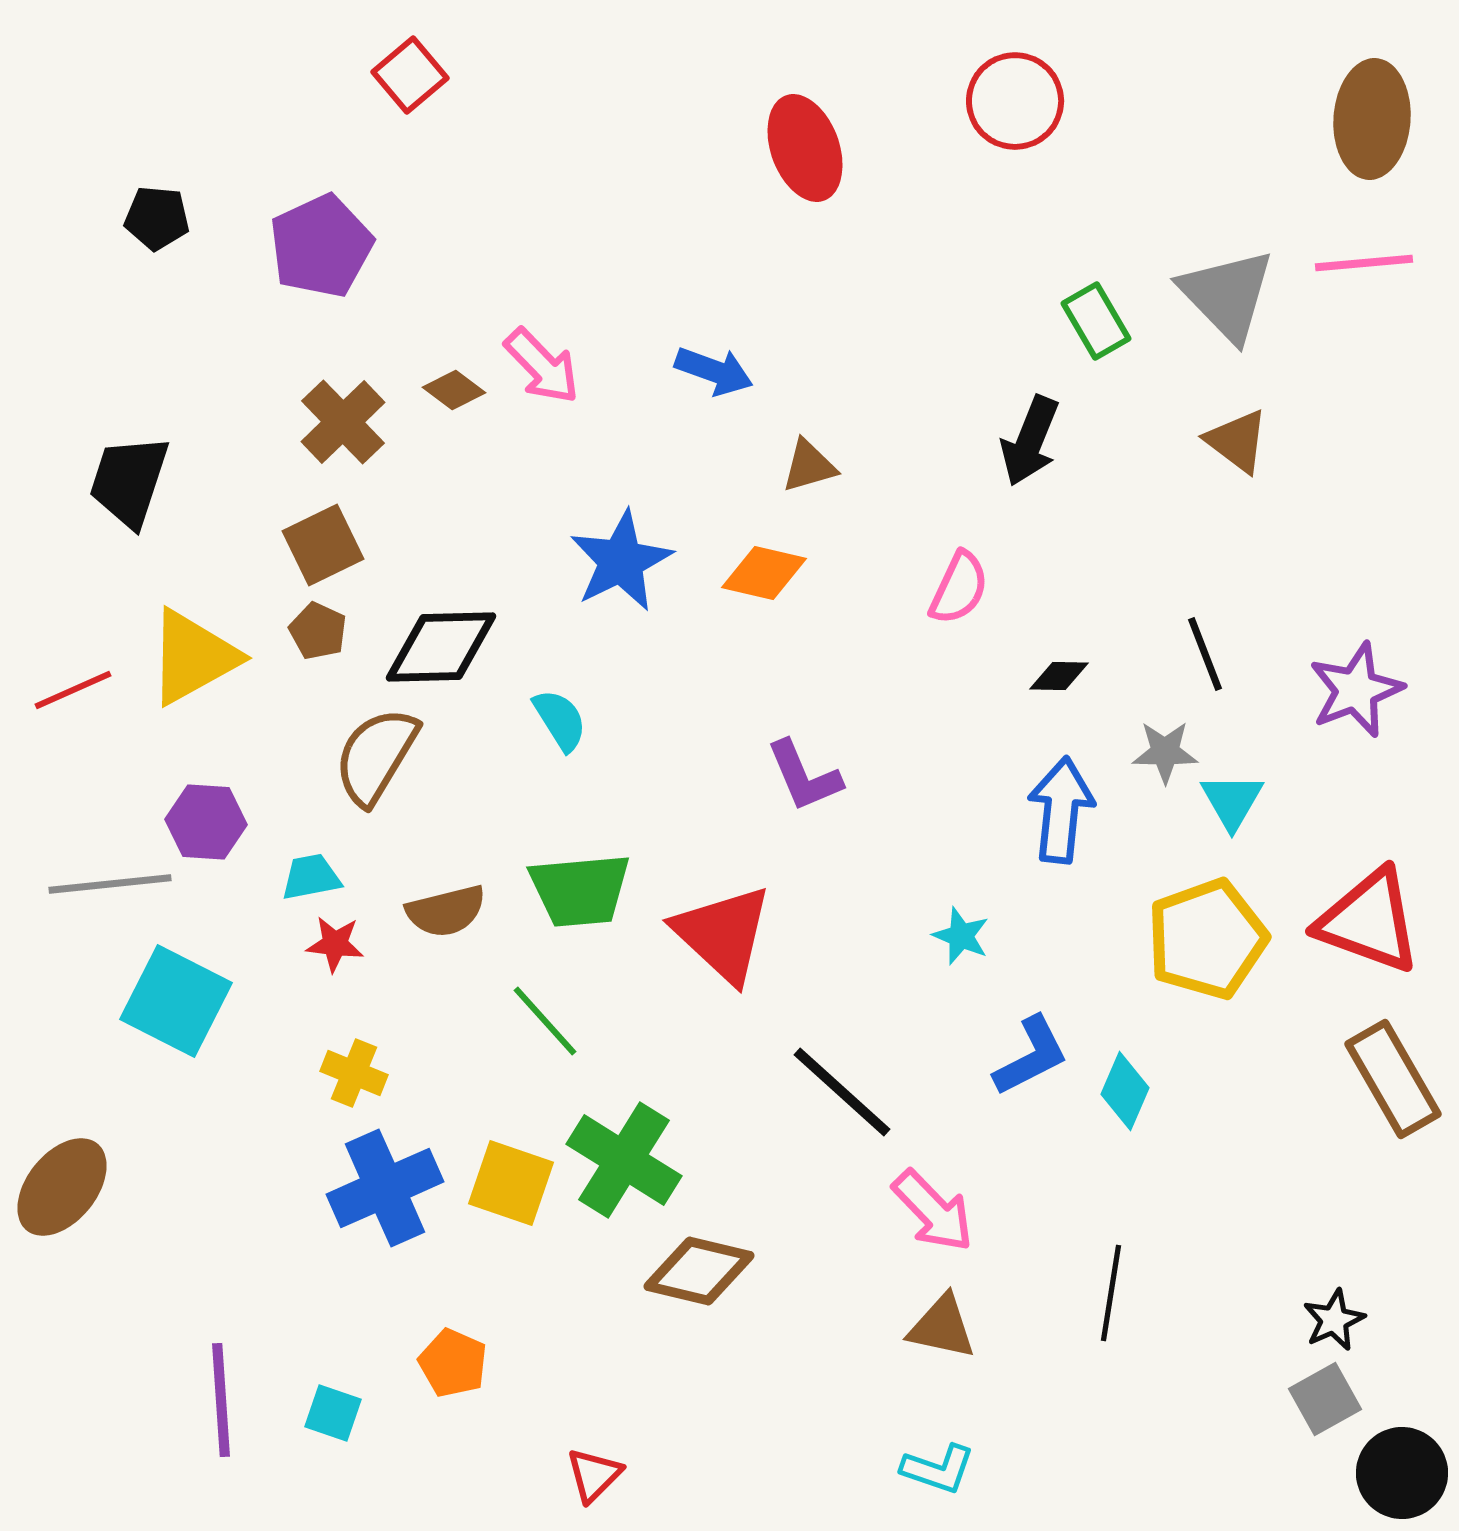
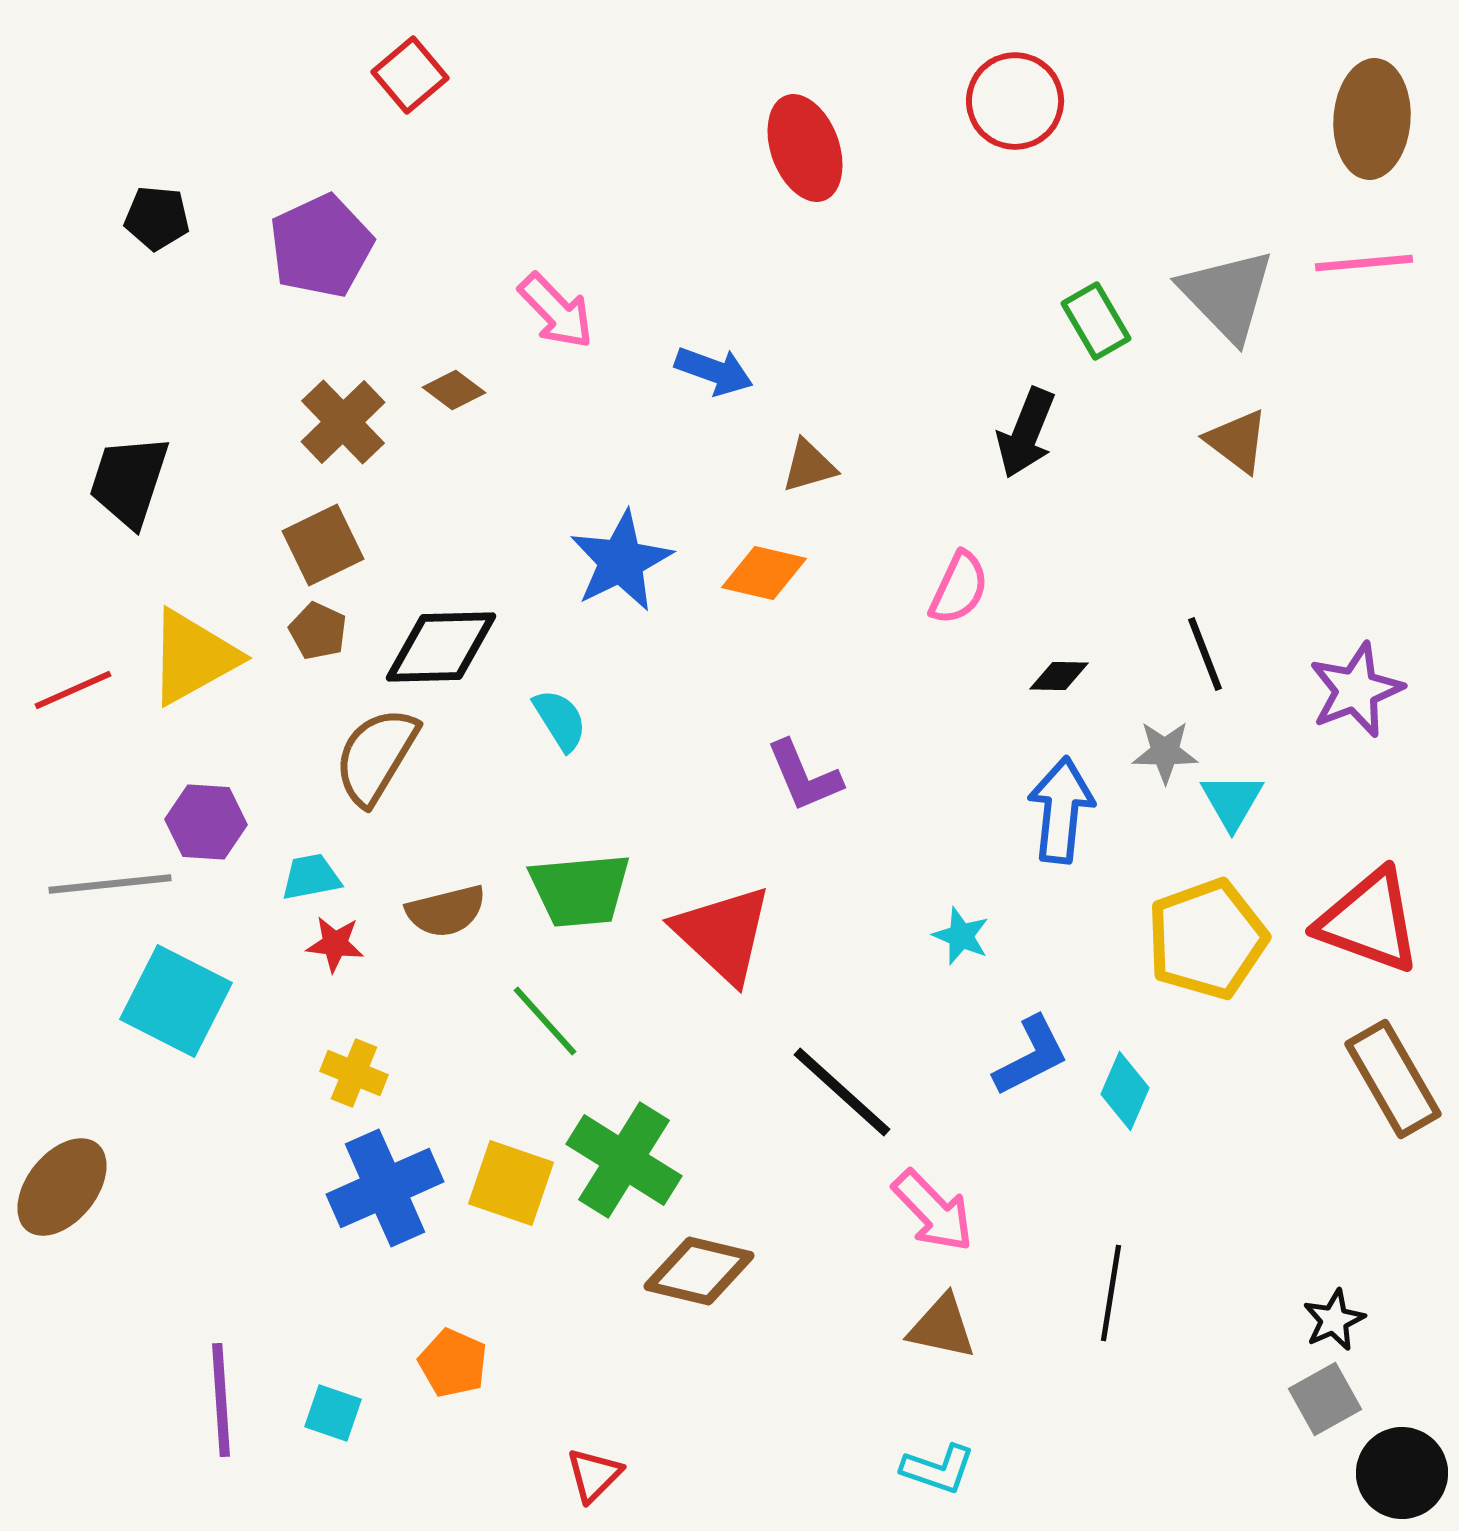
pink arrow at (542, 366): moved 14 px right, 55 px up
black arrow at (1030, 441): moved 4 px left, 8 px up
